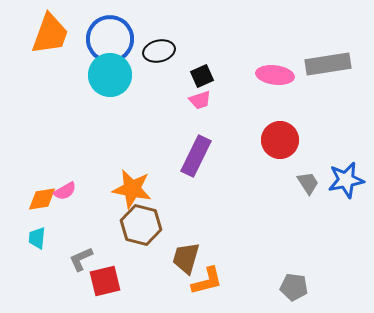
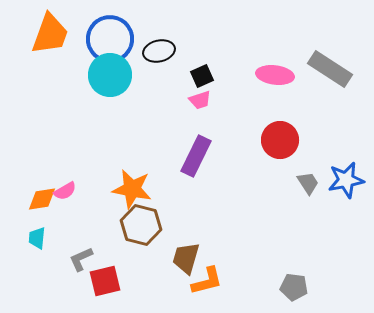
gray rectangle: moved 2 px right, 5 px down; rotated 42 degrees clockwise
